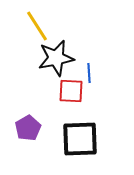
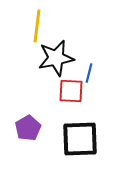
yellow line: rotated 40 degrees clockwise
blue line: rotated 18 degrees clockwise
